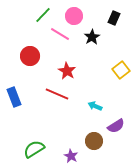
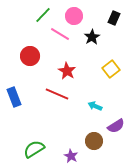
yellow square: moved 10 px left, 1 px up
